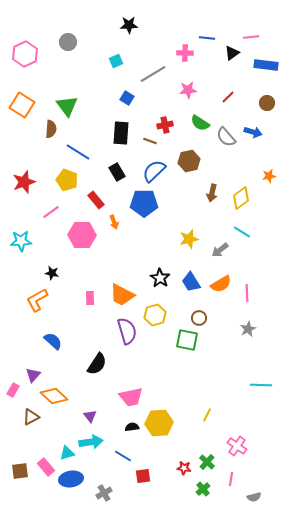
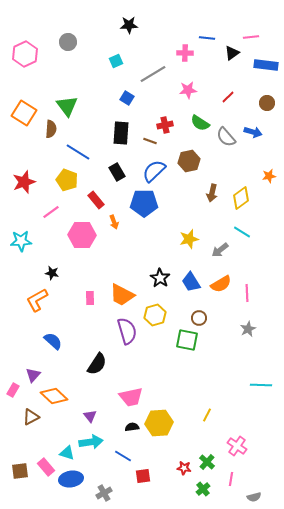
orange square at (22, 105): moved 2 px right, 8 px down
cyan triangle at (67, 453): rotated 35 degrees clockwise
